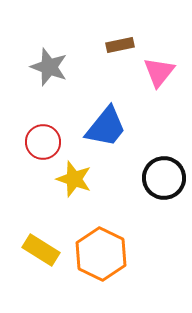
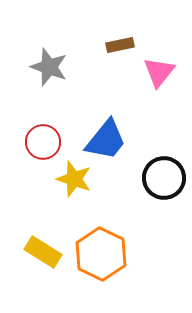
blue trapezoid: moved 13 px down
yellow rectangle: moved 2 px right, 2 px down
